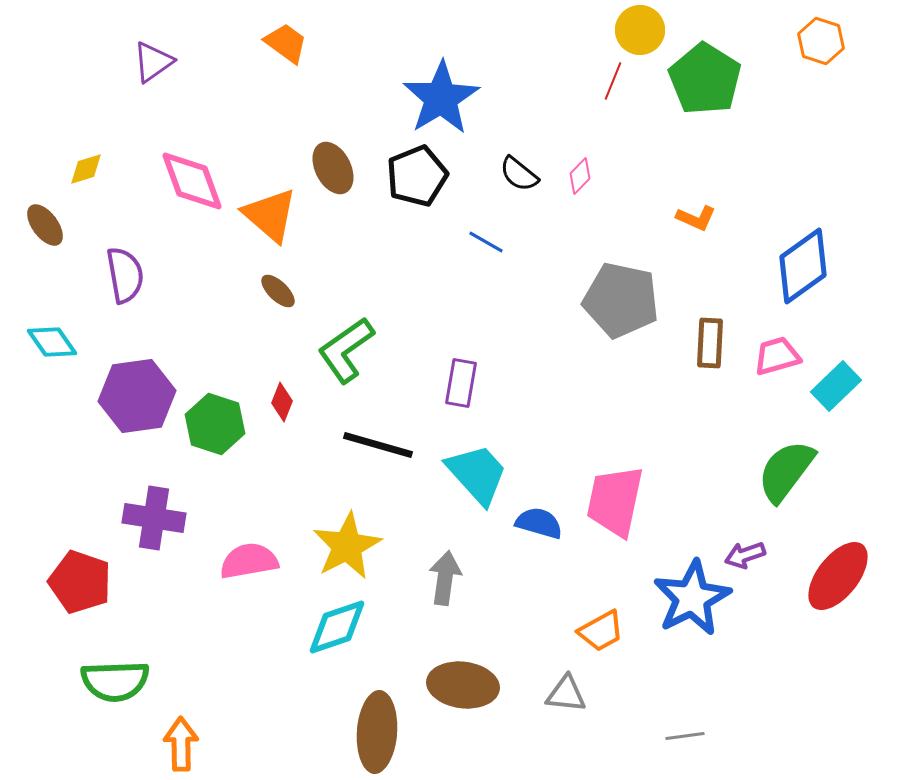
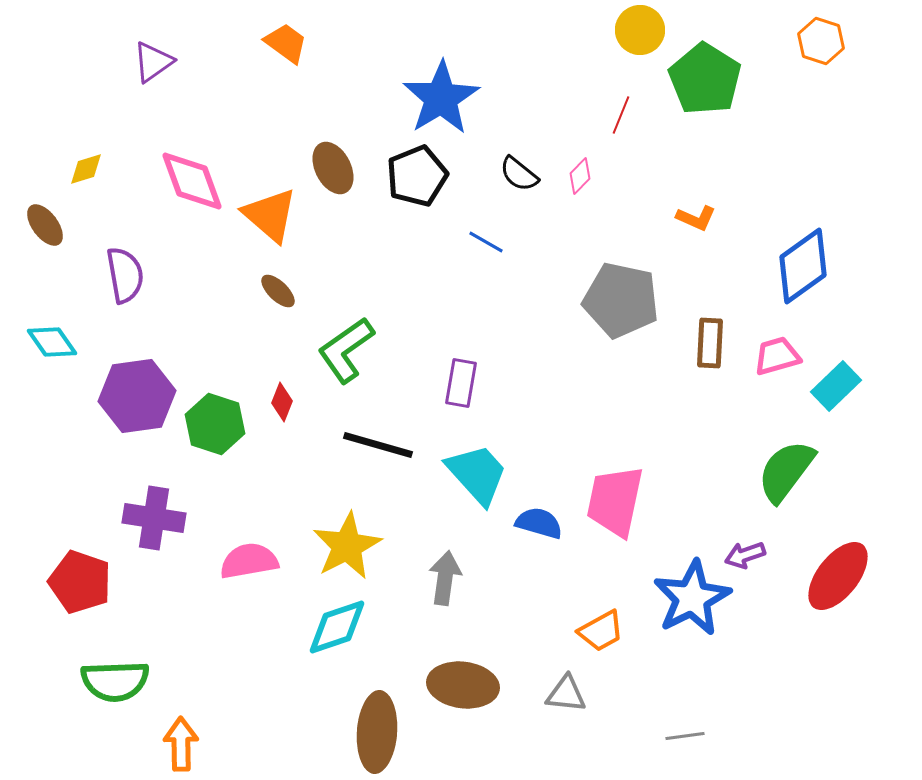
red line at (613, 81): moved 8 px right, 34 px down
